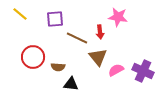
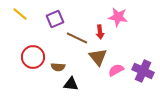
purple square: rotated 18 degrees counterclockwise
